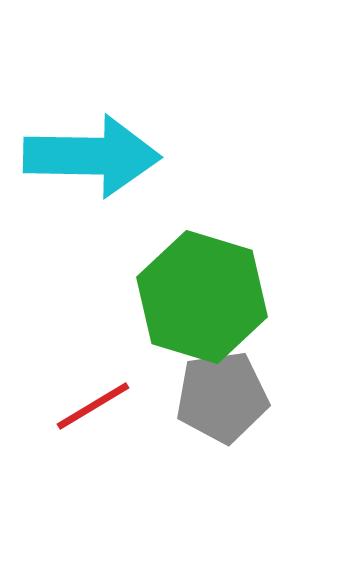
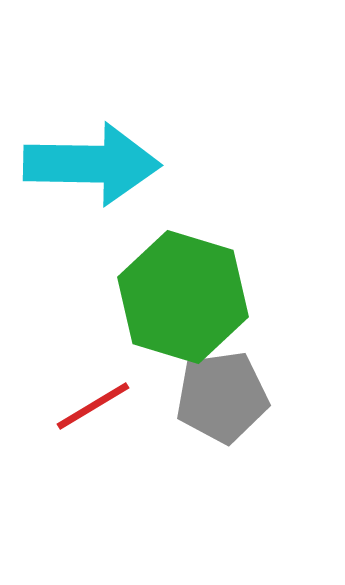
cyan arrow: moved 8 px down
green hexagon: moved 19 px left
